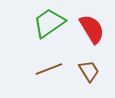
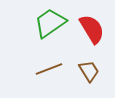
green trapezoid: moved 1 px right
